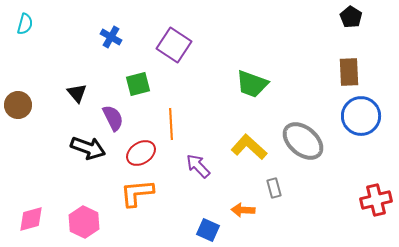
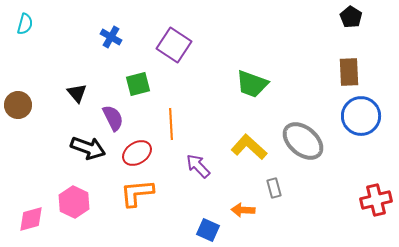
red ellipse: moved 4 px left
pink hexagon: moved 10 px left, 20 px up
